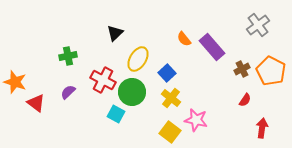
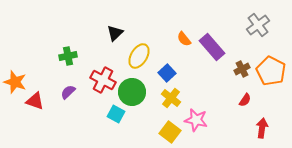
yellow ellipse: moved 1 px right, 3 px up
red triangle: moved 1 px left, 2 px up; rotated 18 degrees counterclockwise
